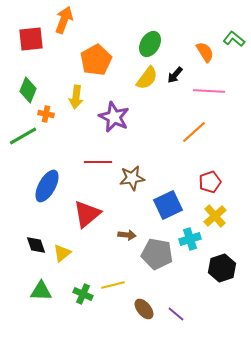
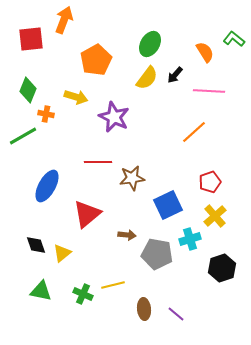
yellow arrow: rotated 80 degrees counterclockwise
green triangle: rotated 10 degrees clockwise
brown ellipse: rotated 35 degrees clockwise
